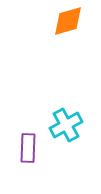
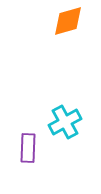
cyan cross: moved 1 px left, 3 px up
